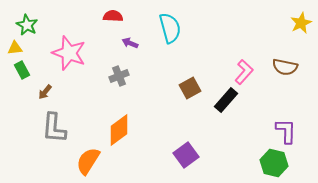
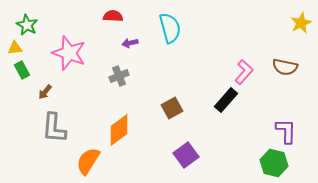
purple arrow: rotated 35 degrees counterclockwise
brown square: moved 18 px left, 20 px down
